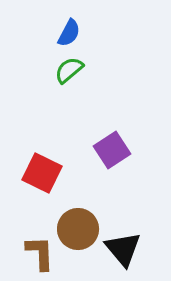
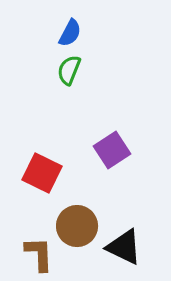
blue semicircle: moved 1 px right
green semicircle: rotated 28 degrees counterclockwise
brown circle: moved 1 px left, 3 px up
black triangle: moved 1 px right, 2 px up; rotated 24 degrees counterclockwise
brown L-shape: moved 1 px left, 1 px down
